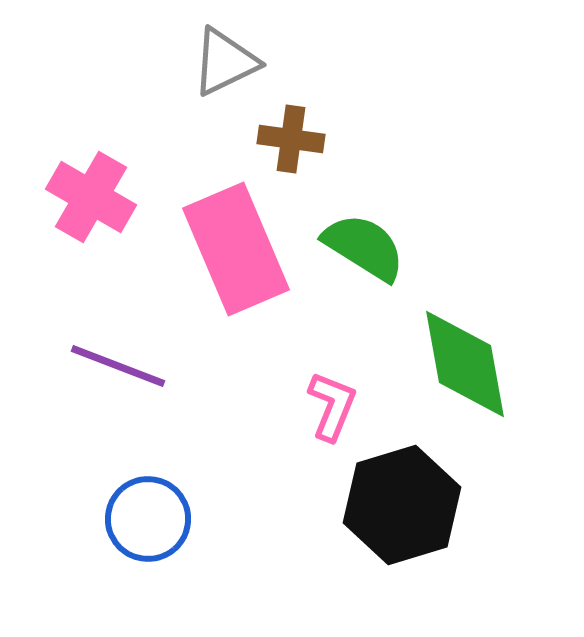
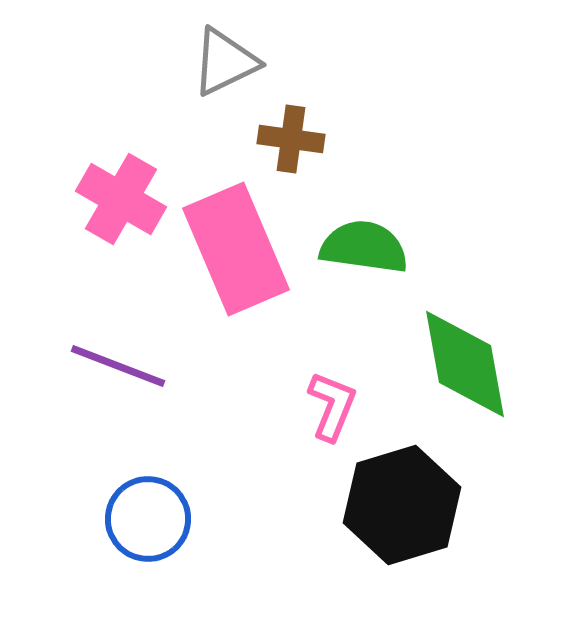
pink cross: moved 30 px right, 2 px down
green semicircle: rotated 24 degrees counterclockwise
